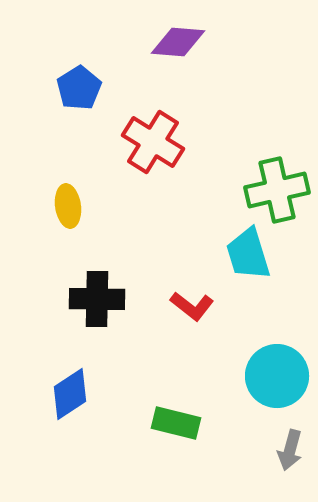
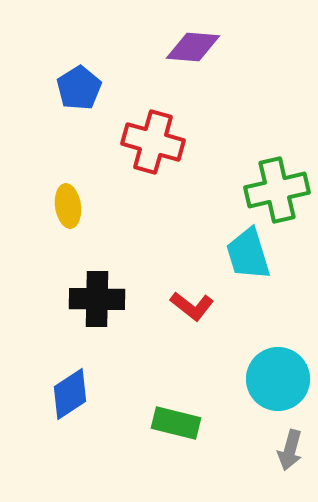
purple diamond: moved 15 px right, 5 px down
red cross: rotated 16 degrees counterclockwise
cyan circle: moved 1 px right, 3 px down
